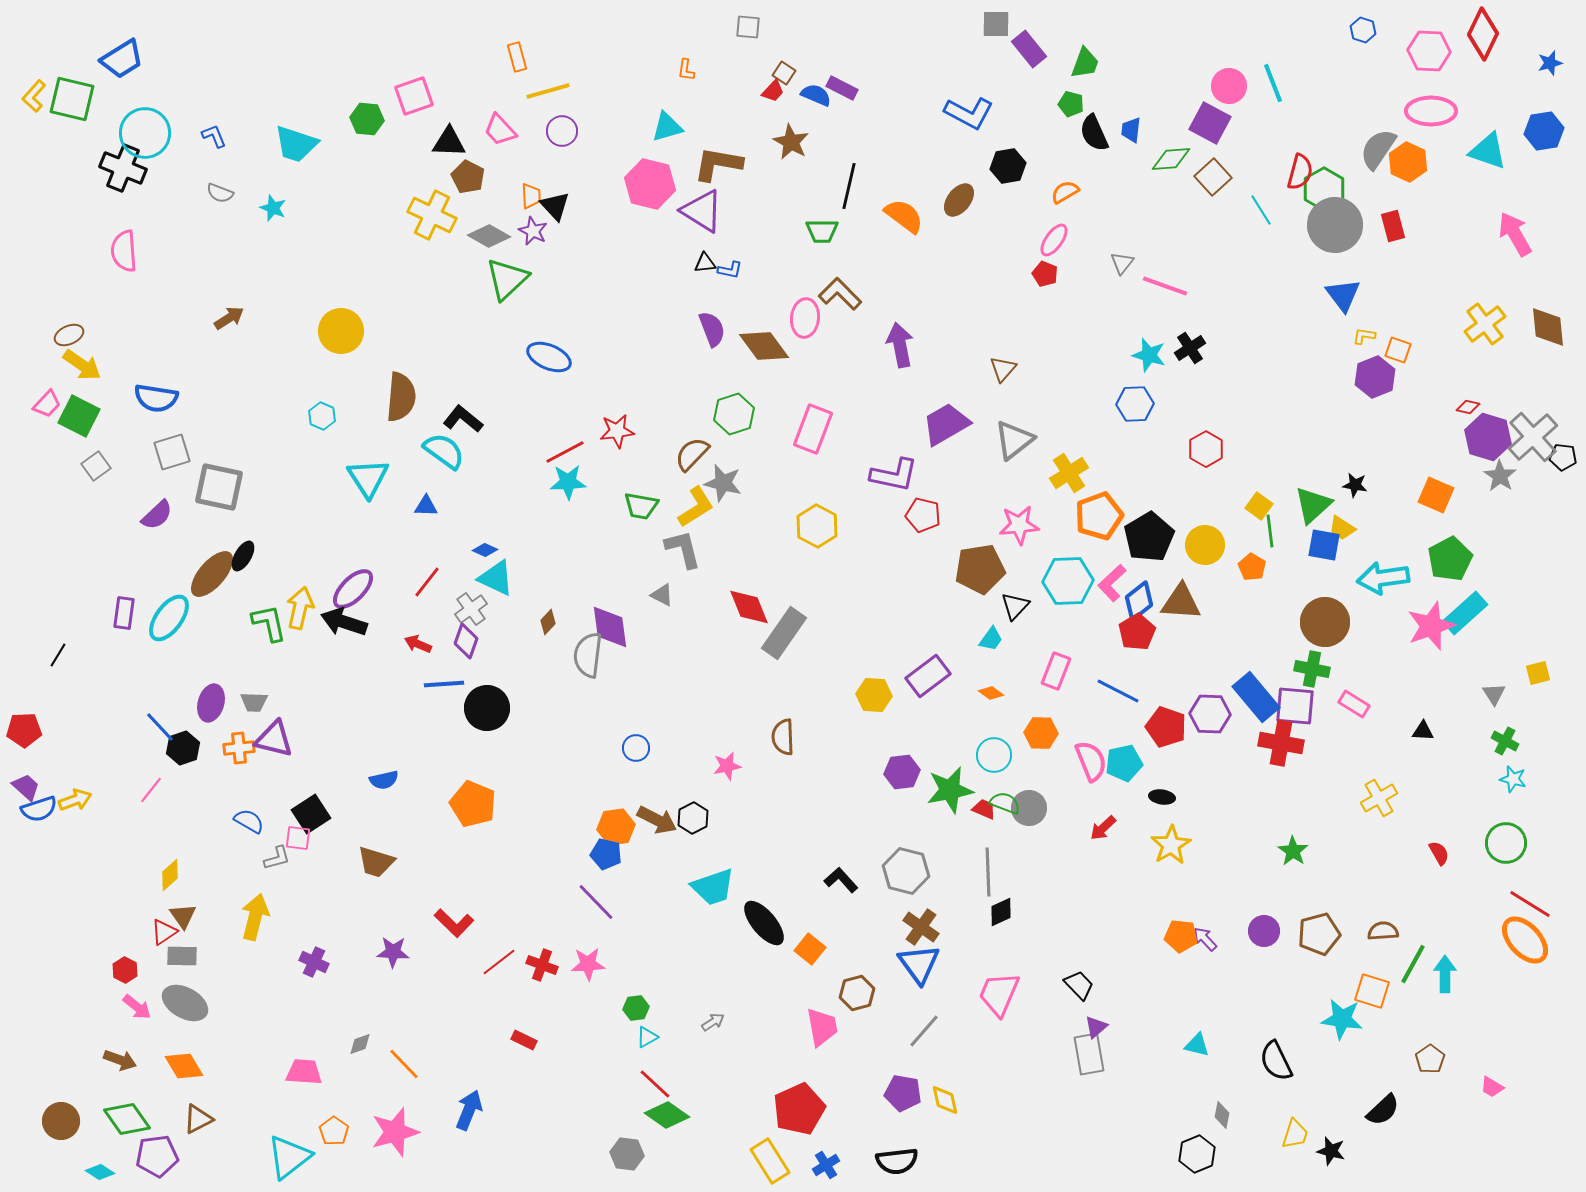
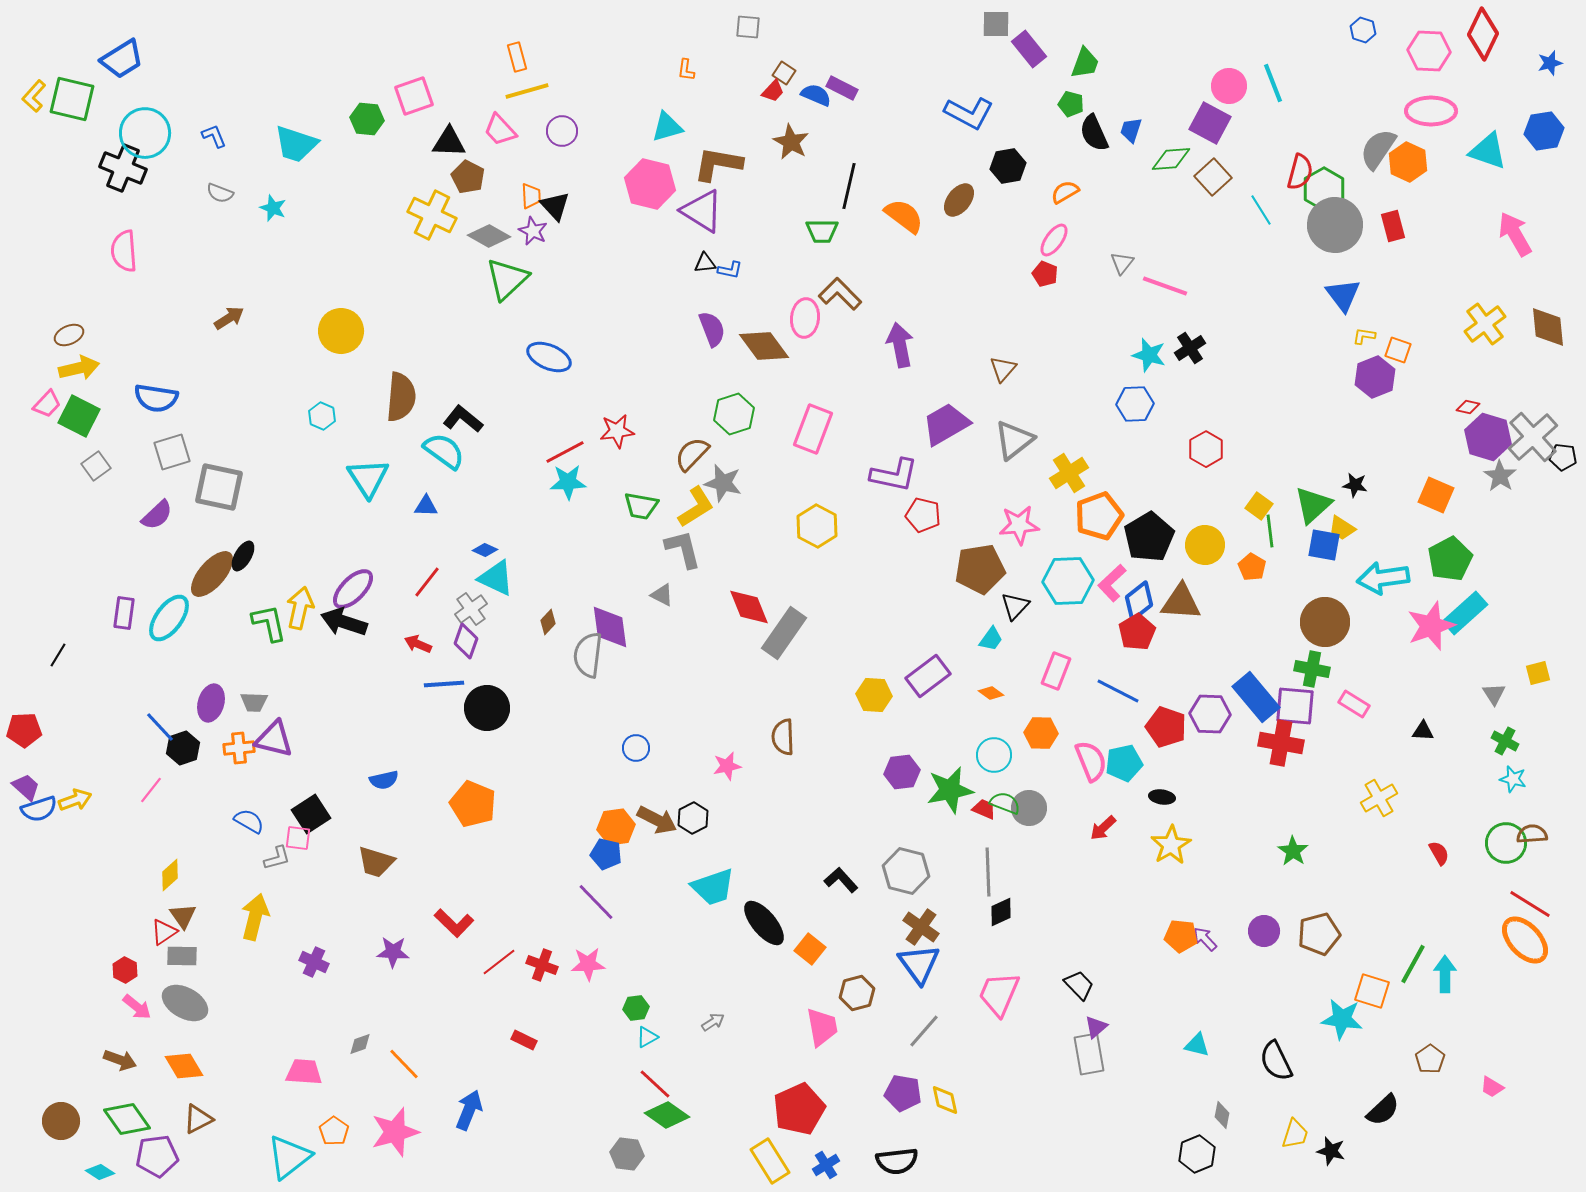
yellow line at (548, 91): moved 21 px left
blue trapezoid at (1131, 130): rotated 12 degrees clockwise
yellow arrow at (82, 365): moved 3 px left, 3 px down; rotated 48 degrees counterclockwise
brown semicircle at (1383, 931): moved 149 px right, 97 px up
